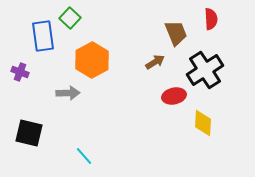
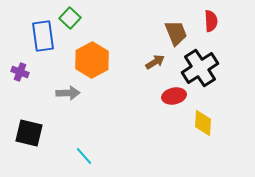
red semicircle: moved 2 px down
black cross: moved 5 px left, 2 px up
